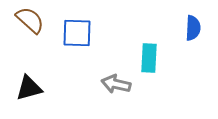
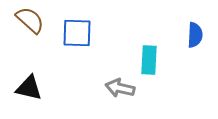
blue semicircle: moved 2 px right, 7 px down
cyan rectangle: moved 2 px down
gray arrow: moved 4 px right, 4 px down
black triangle: rotated 28 degrees clockwise
